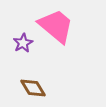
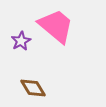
purple star: moved 2 px left, 2 px up
